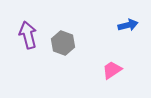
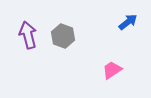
blue arrow: moved 3 px up; rotated 24 degrees counterclockwise
gray hexagon: moved 7 px up
